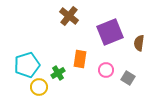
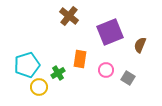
brown semicircle: moved 1 px right, 2 px down; rotated 14 degrees clockwise
